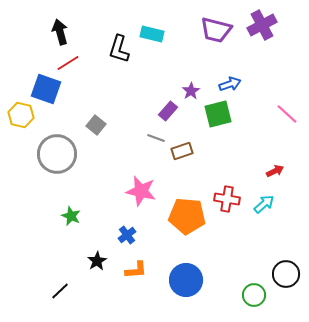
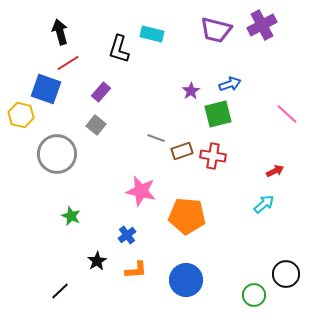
purple rectangle: moved 67 px left, 19 px up
red cross: moved 14 px left, 43 px up
